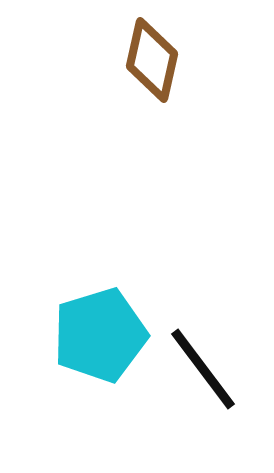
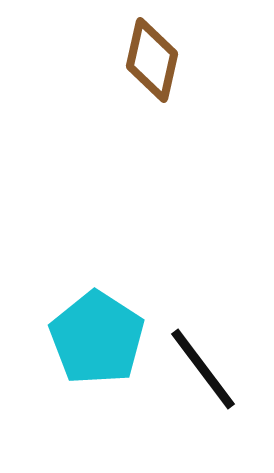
cyan pentagon: moved 3 px left, 3 px down; rotated 22 degrees counterclockwise
